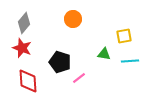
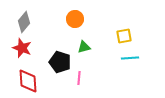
orange circle: moved 2 px right
gray diamond: moved 1 px up
green triangle: moved 20 px left, 7 px up; rotated 24 degrees counterclockwise
cyan line: moved 3 px up
pink line: rotated 48 degrees counterclockwise
